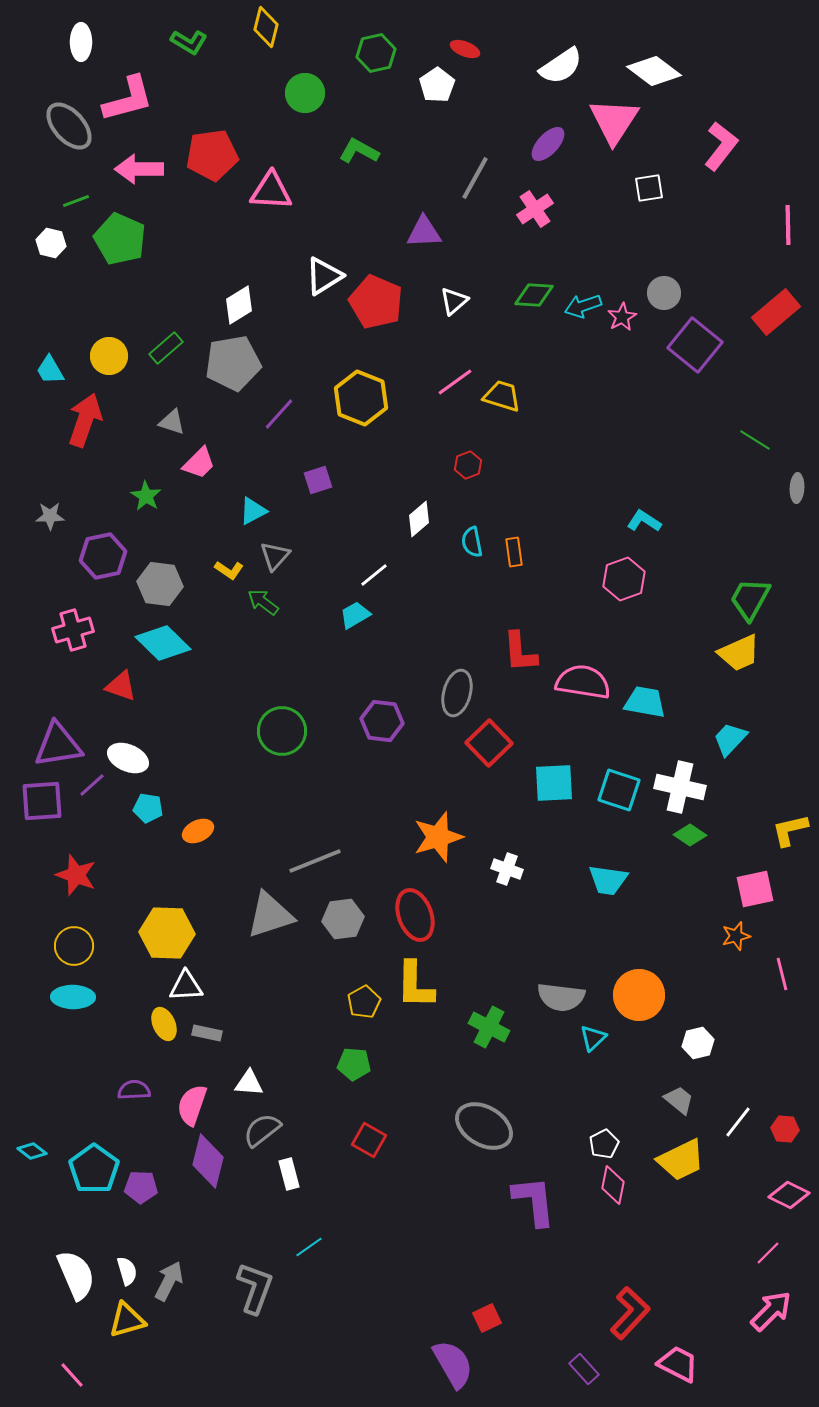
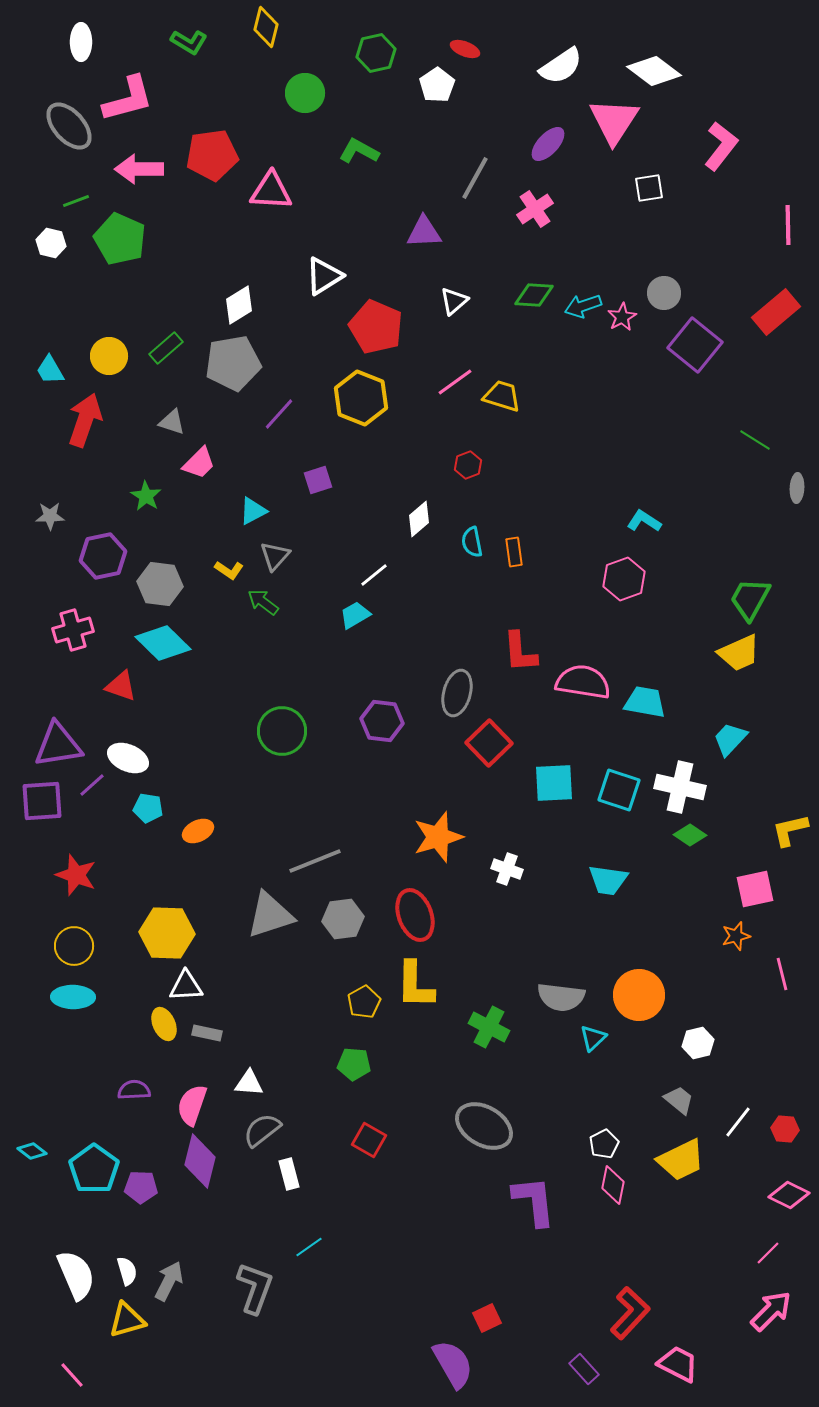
red pentagon at (376, 302): moved 25 px down
purple diamond at (208, 1161): moved 8 px left
